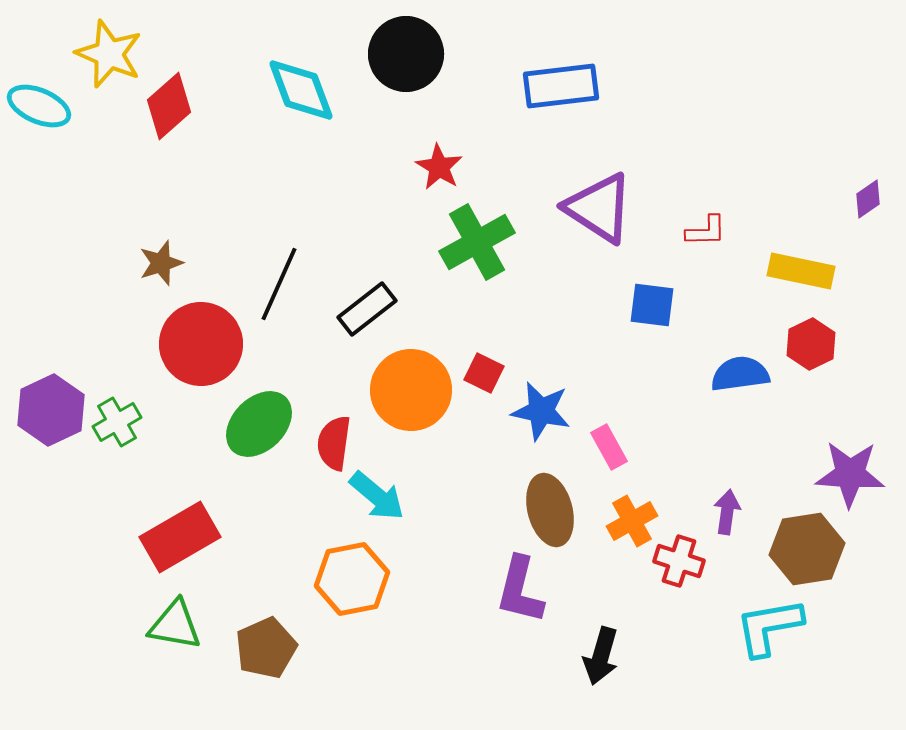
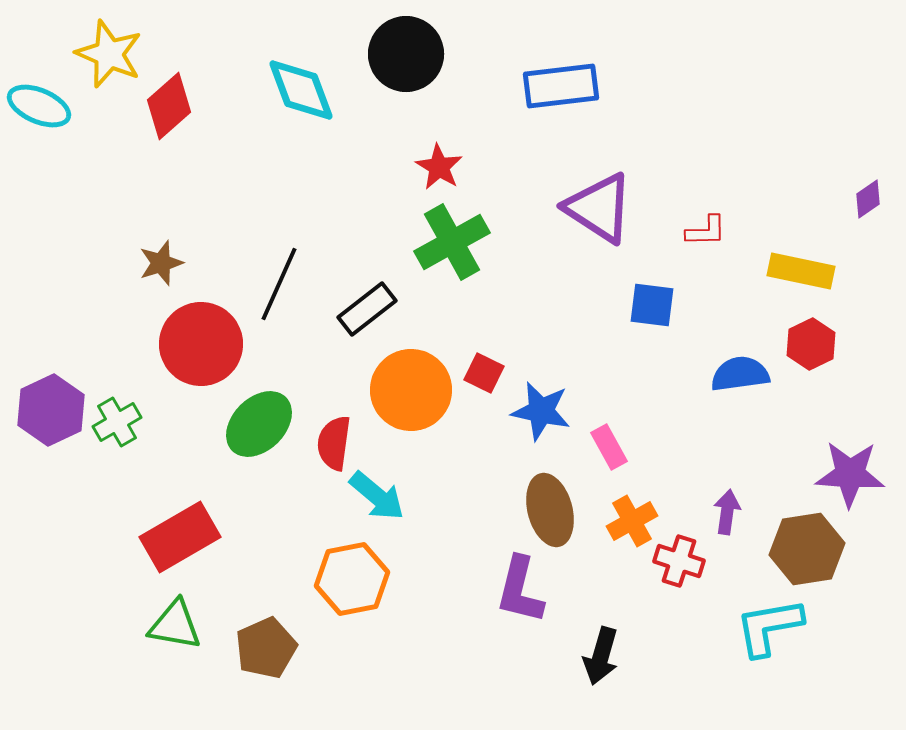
green cross at (477, 242): moved 25 px left
